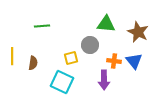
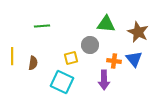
blue triangle: moved 2 px up
